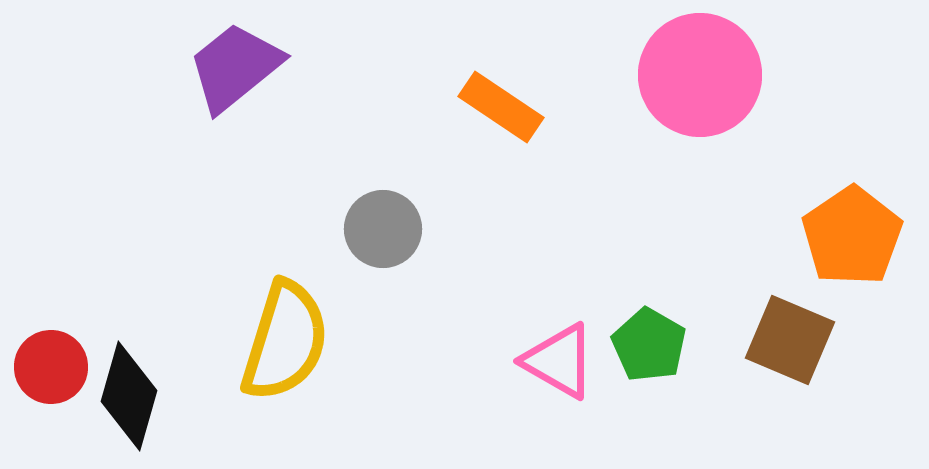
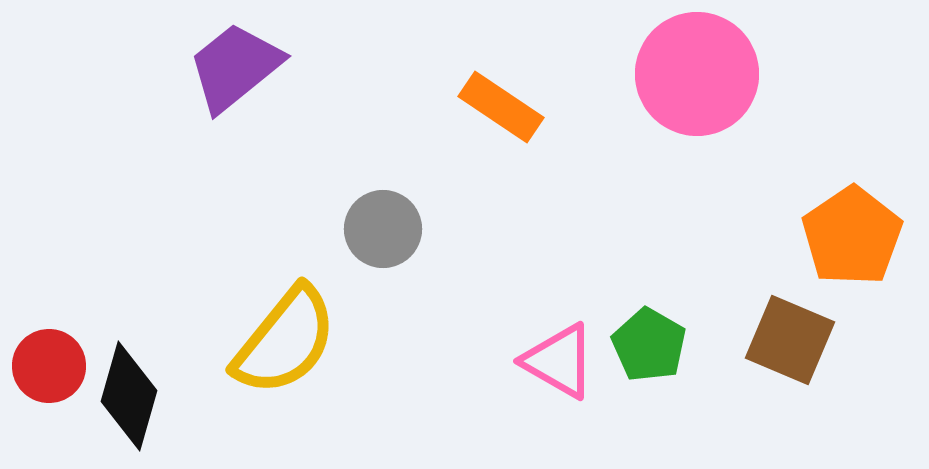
pink circle: moved 3 px left, 1 px up
yellow semicircle: rotated 22 degrees clockwise
red circle: moved 2 px left, 1 px up
